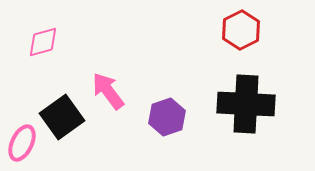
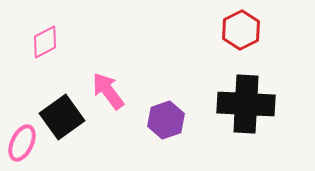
pink diamond: moved 2 px right; rotated 12 degrees counterclockwise
purple hexagon: moved 1 px left, 3 px down
